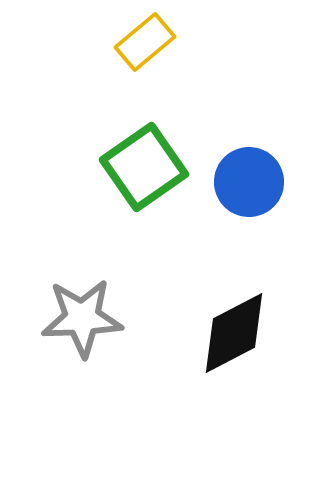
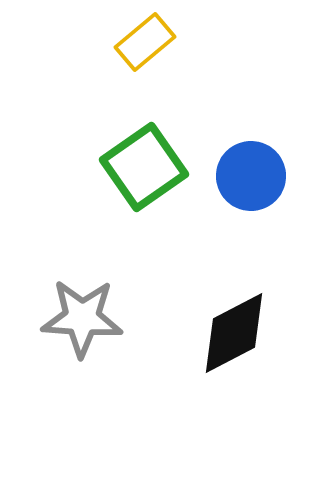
blue circle: moved 2 px right, 6 px up
gray star: rotated 6 degrees clockwise
